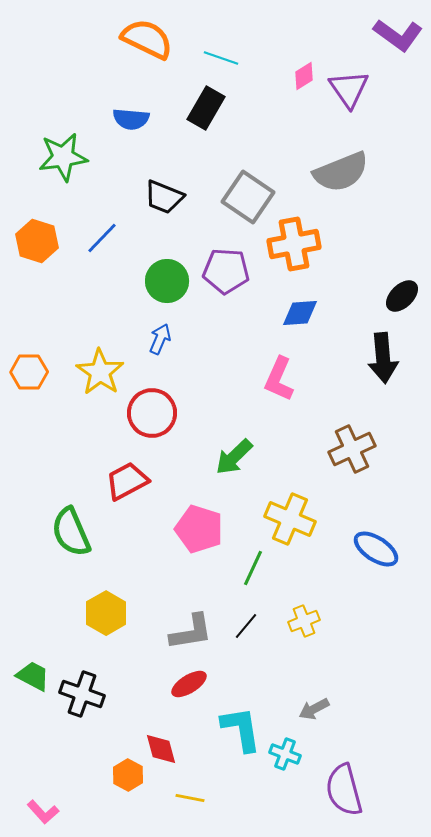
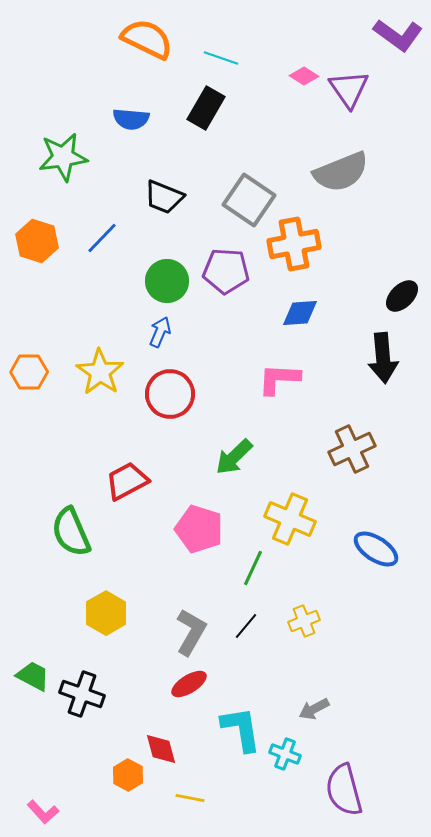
pink diamond at (304, 76): rotated 64 degrees clockwise
gray square at (248, 197): moved 1 px right, 3 px down
blue arrow at (160, 339): moved 7 px up
pink L-shape at (279, 379): rotated 69 degrees clockwise
red circle at (152, 413): moved 18 px right, 19 px up
gray L-shape at (191, 632): rotated 51 degrees counterclockwise
